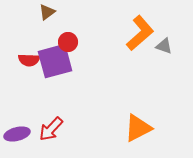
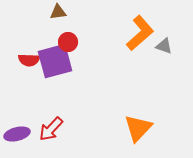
brown triangle: moved 11 px right; rotated 30 degrees clockwise
orange triangle: rotated 20 degrees counterclockwise
